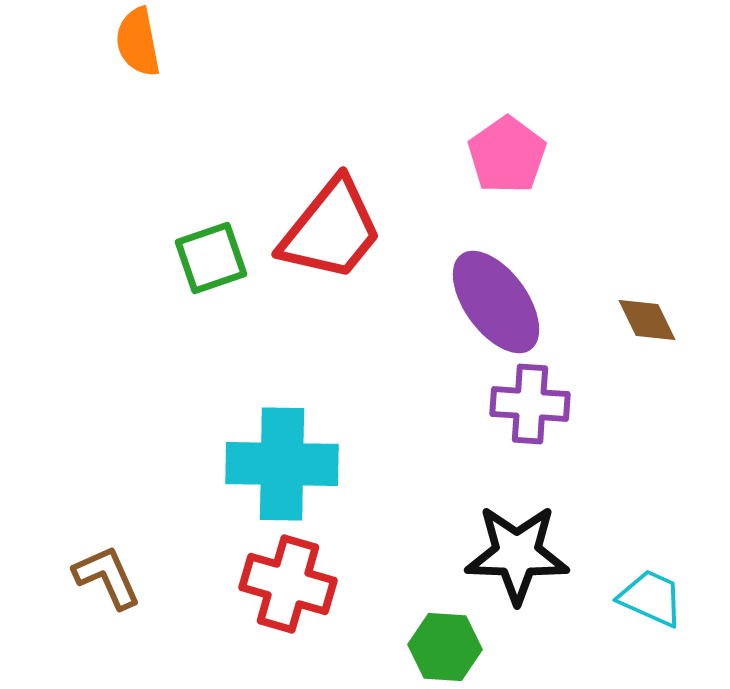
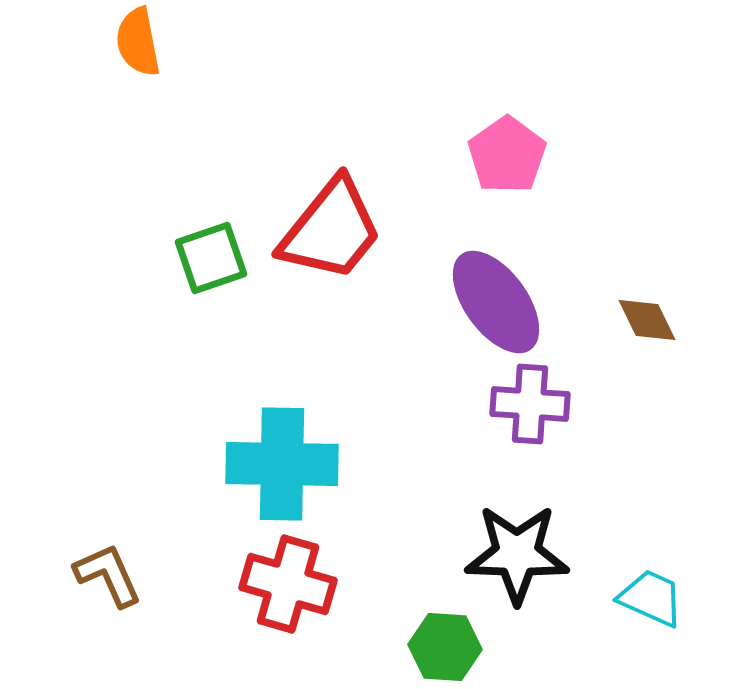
brown L-shape: moved 1 px right, 2 px up
